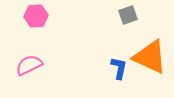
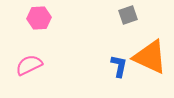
pink hexagon: moved 3 px right, 2 px down
blue L-shape: moved 2 px up
